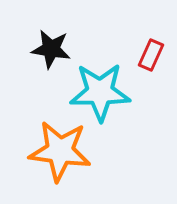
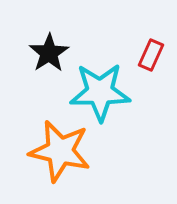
black star: moved 2 px left, 4 px down; rotated 30 degrees clockwise
orange star: rotated 6 degrees clockwise
